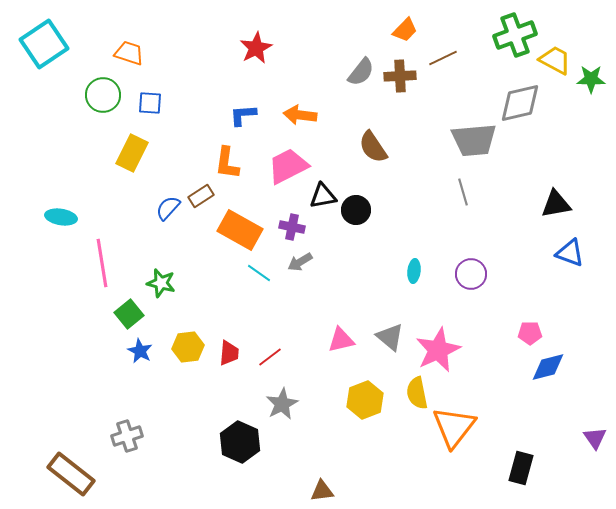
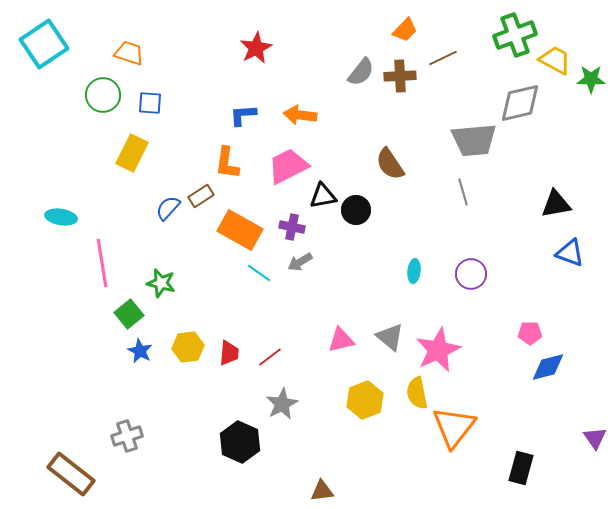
brown semicircle at (373, 147): moved 17 px right, 17 px down
